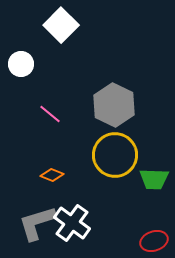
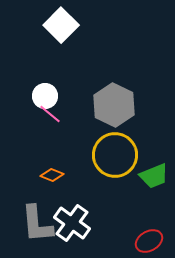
white circle: moved 24 px right, 32 px down
green trapezoid: moved 3 px up; rotated 24 degrees counterclockwise
gray L-shape: moved 1 px down; rotated 78 degrees counterclockwise
red ellipse: moved 5 px left; rotated 12 degrees counterclockwise
